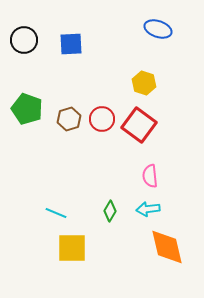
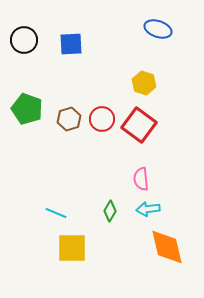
pink semicircle: moved 9 px left, 3 px down
